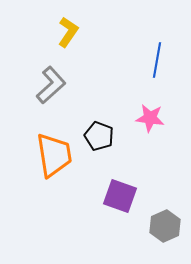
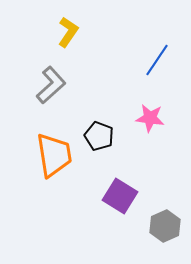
blue line: rotated 24 degrees clockwise
purple square: rotated 12 degrees clockwise
